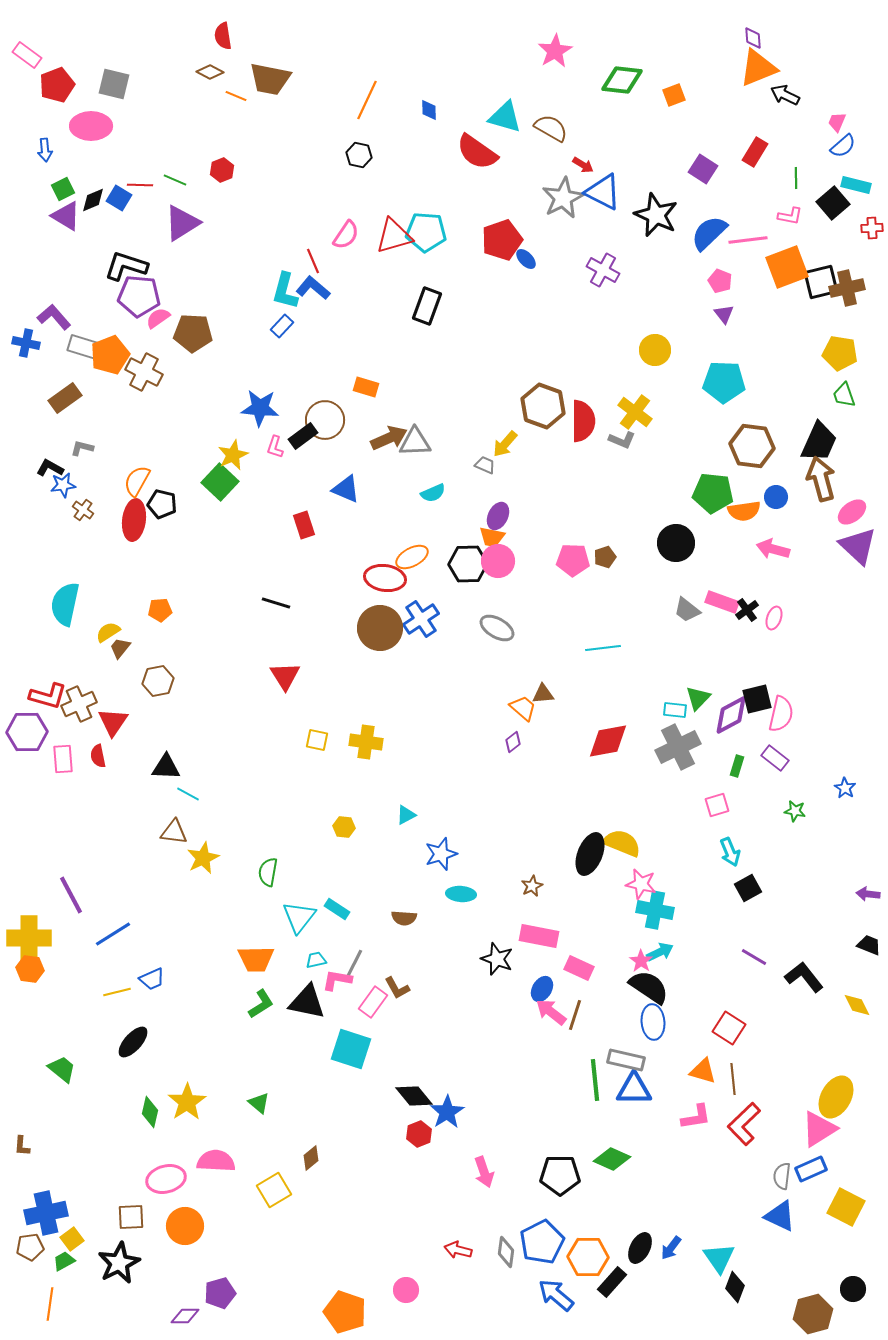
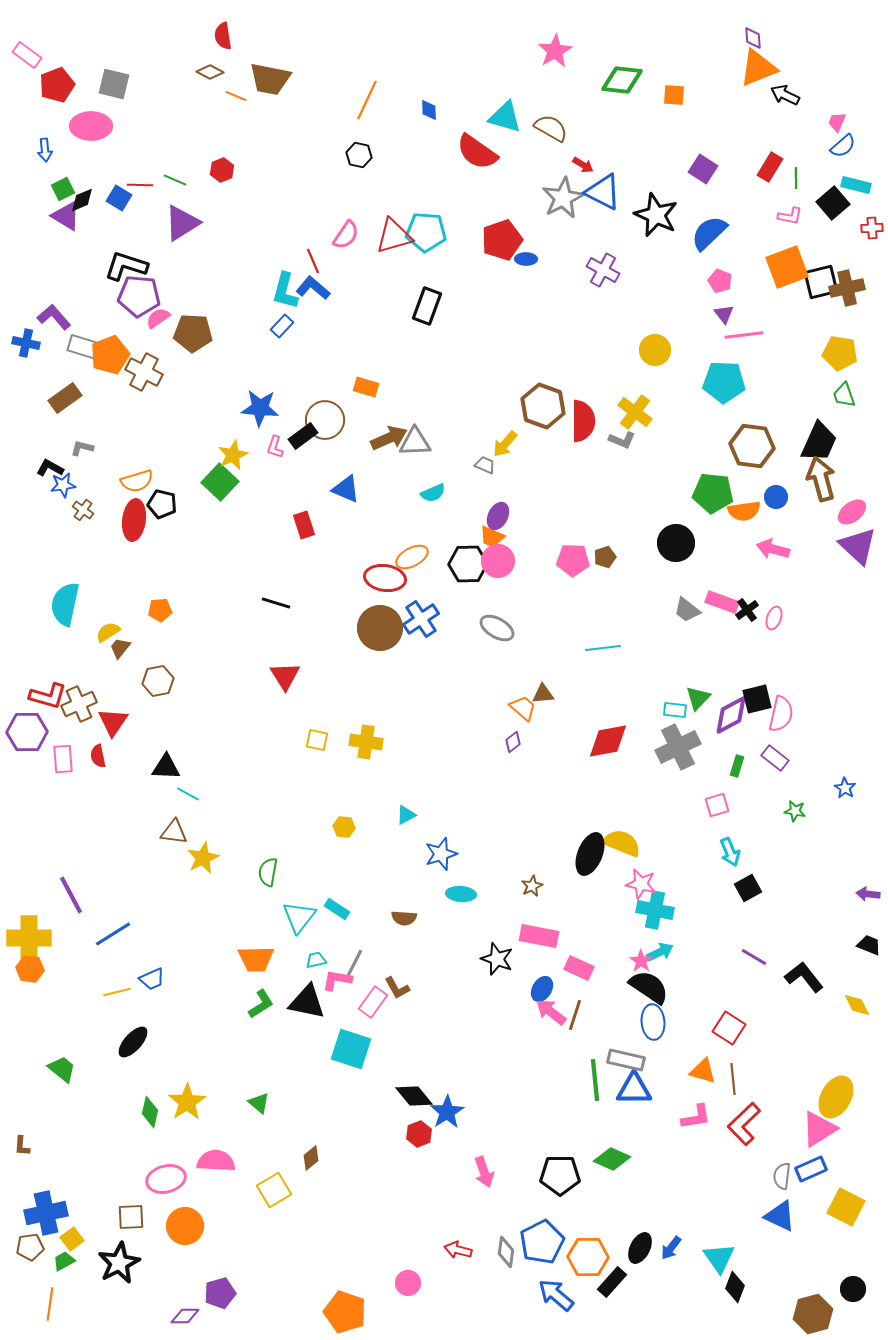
orange square at (674, 95): rotated 25 degrees clockwise
red rectangle at (755, 152): moved 15 px right, 15 px down
black diamond at (93, 200): moved 11 px left
pink line at (748, 240): moved 4 px left, 95 px down
blue ellipse at (526, 259): rotated 45 degrees counterclockwise
orange semicircle at (137, 481): rotated 136 degrees counterclockwise
orange trapezoid at (492, 537): rotated 12 degrees clockwise
pink circle at (406, 1290): moved 2 px right, 7 px up
